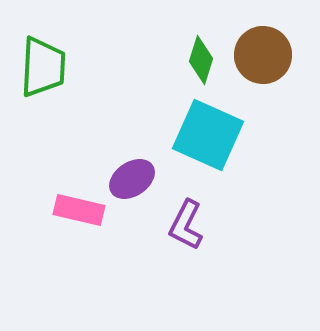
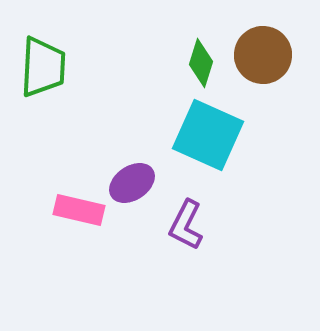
green diamond: moved 3 px down
purple ellipse: moved 4 px down
